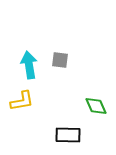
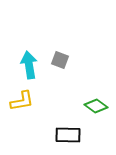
gray square: rotated 12 degrees clockwise
green diamond: rotated 30 degrees counterclockwise
